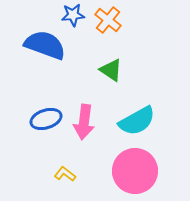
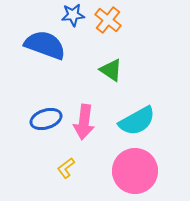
yellow L-shape: moved 1 px right, 6 px up; rotated 75 degrees counterclockwise
